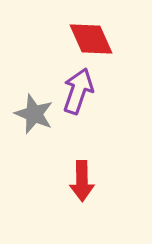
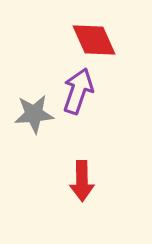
red diamond: moved 3 px right, 1 px down
gray star: rotated 27 degrees counterclockwise
